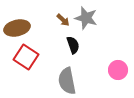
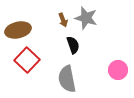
brown arrow: rotated 24 degrees clockwise
brown ellipse: moved 1 px right, 2 px down
red square: moved 1 px right, 3 px down; rotated 10 degrees clockwise
gray semicircle: moved 2 px up
